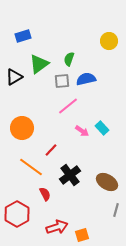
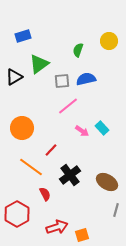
green semicircle: moved 9 px right, 9 px up
